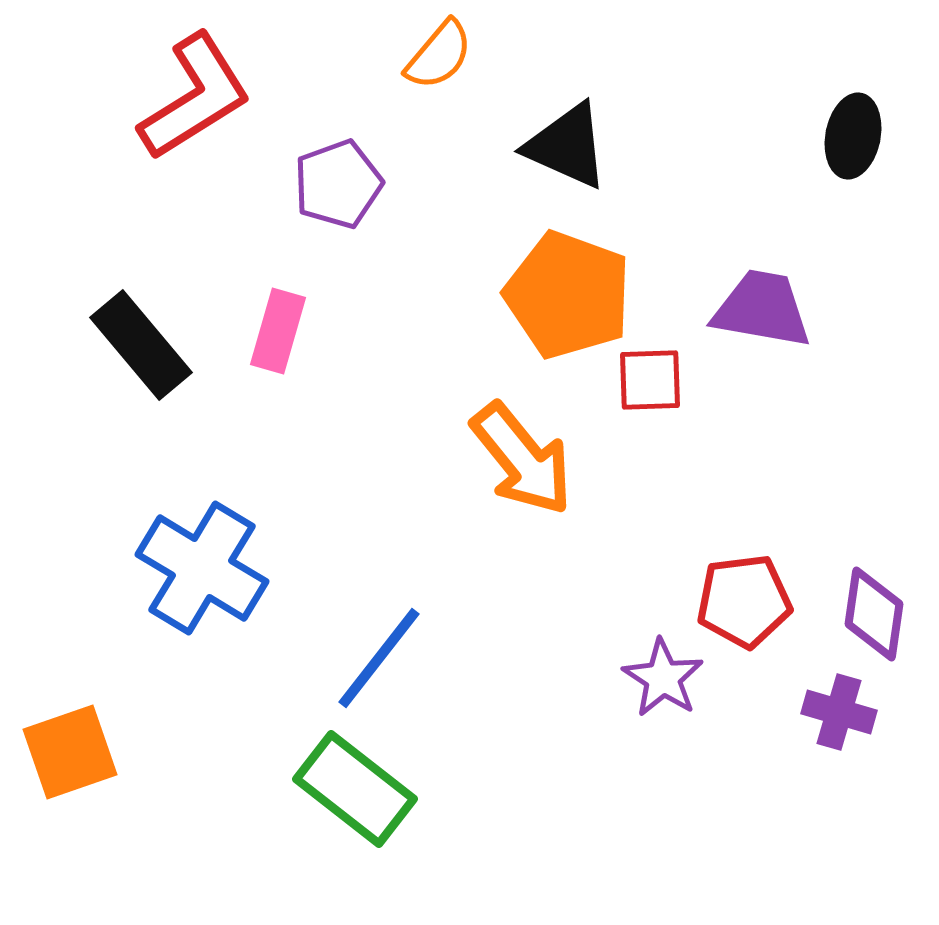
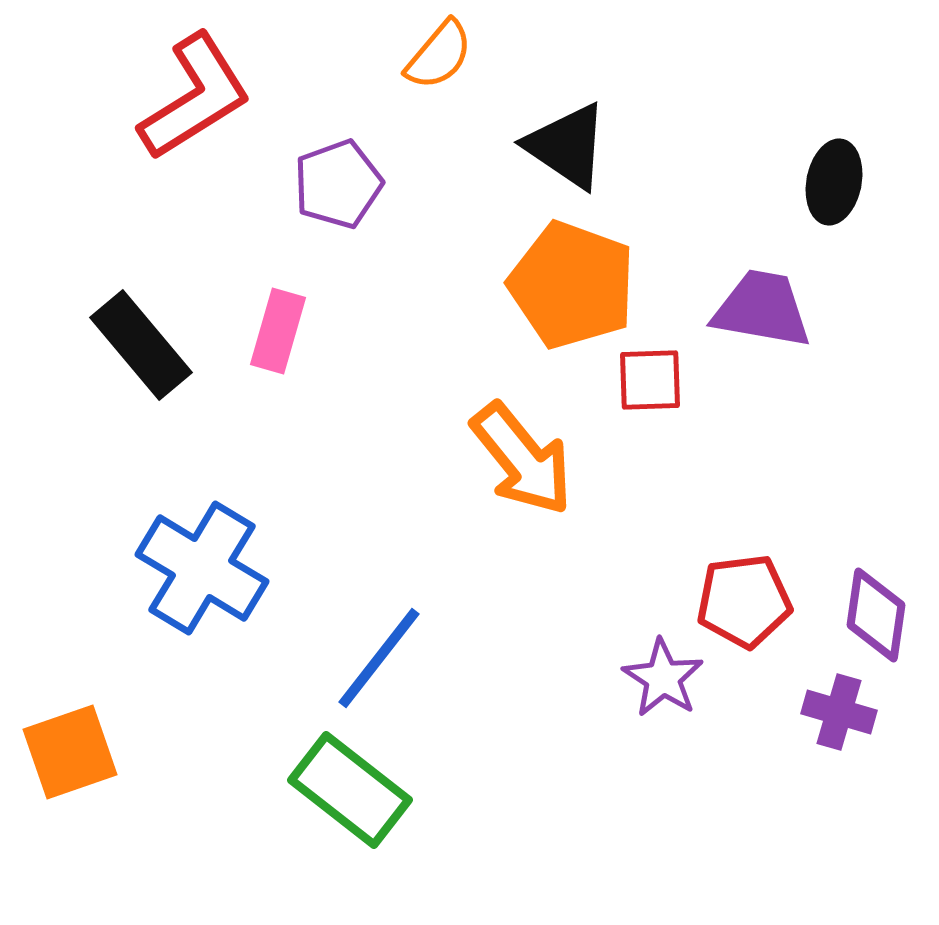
black ellipse: moved 19 px left, 46 px down
black triangle: rotated 10 degrees clockwise
orange pentagon: moved 4 px right, 10 px up
purple diamond: moved 2 px right, 1 px down
green rectangle: moved 5 px left, 1 px down
